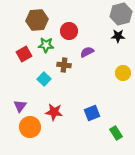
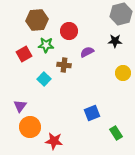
black star: moved 3 px left, 5 px down
red star: moved 29 px down
